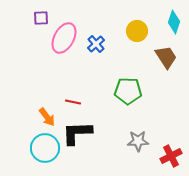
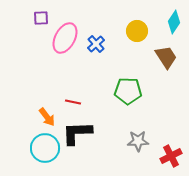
cyan diamond: rotated 15 degrees clockwise
pink ellipse: moved 1 px right
